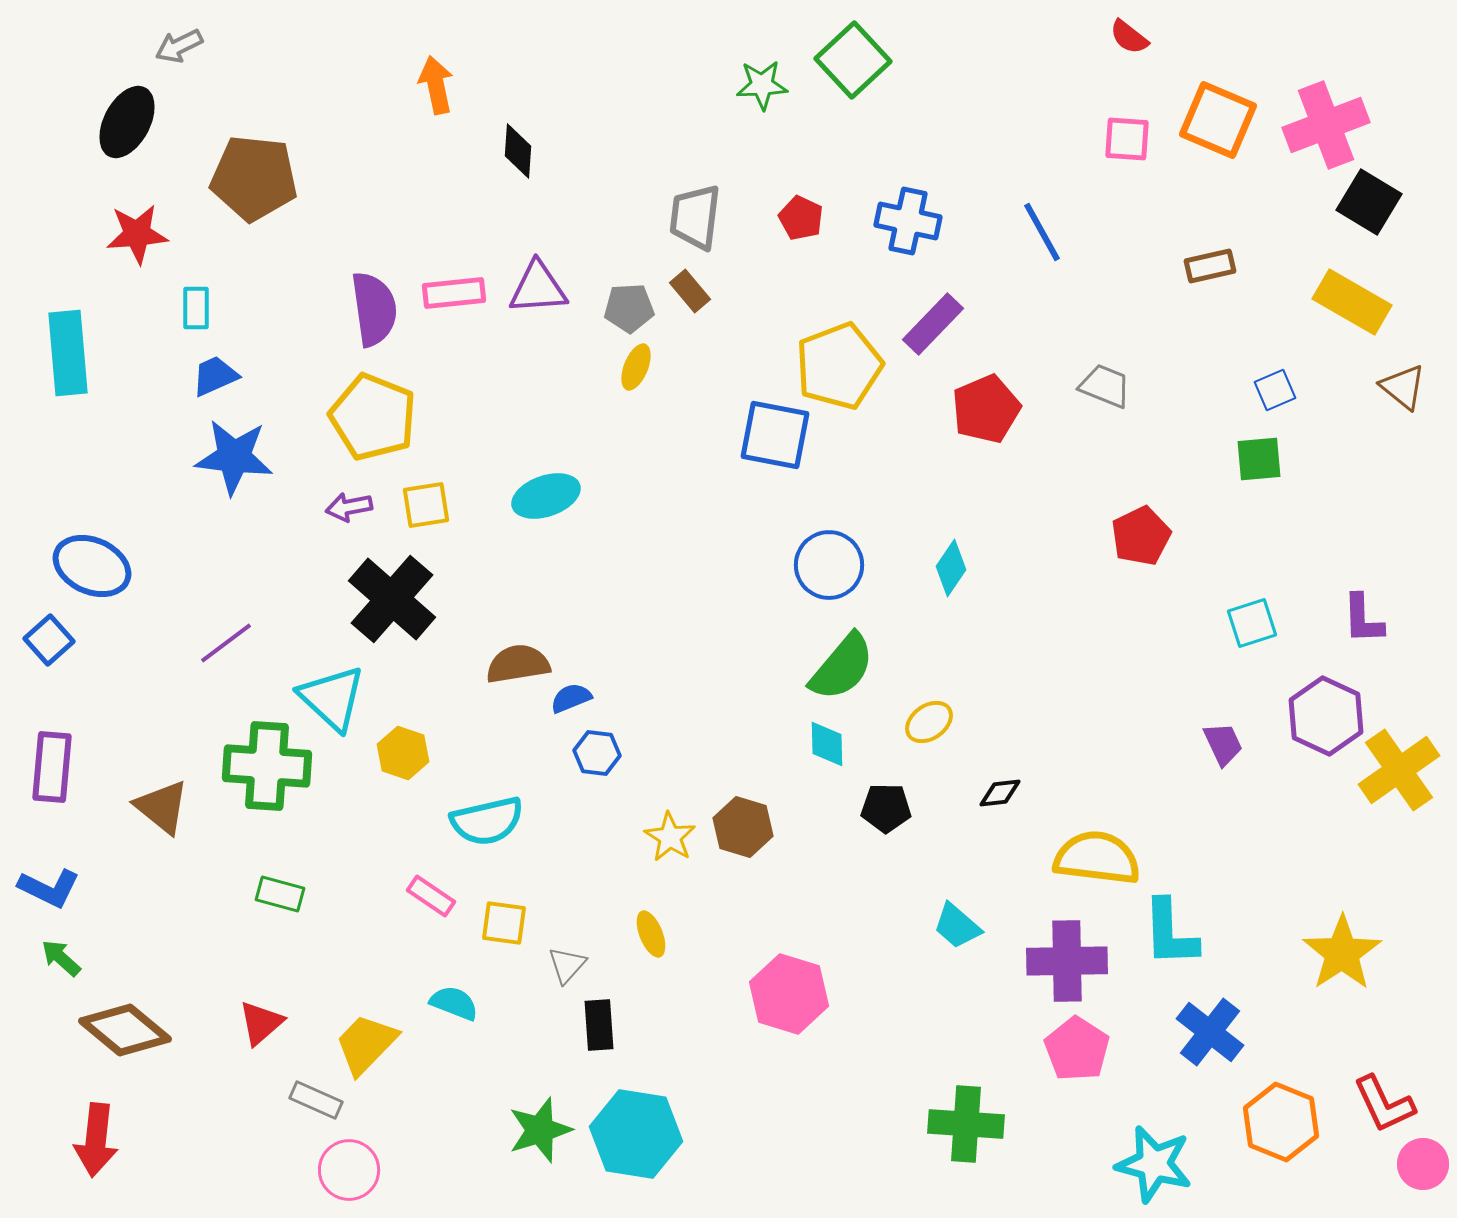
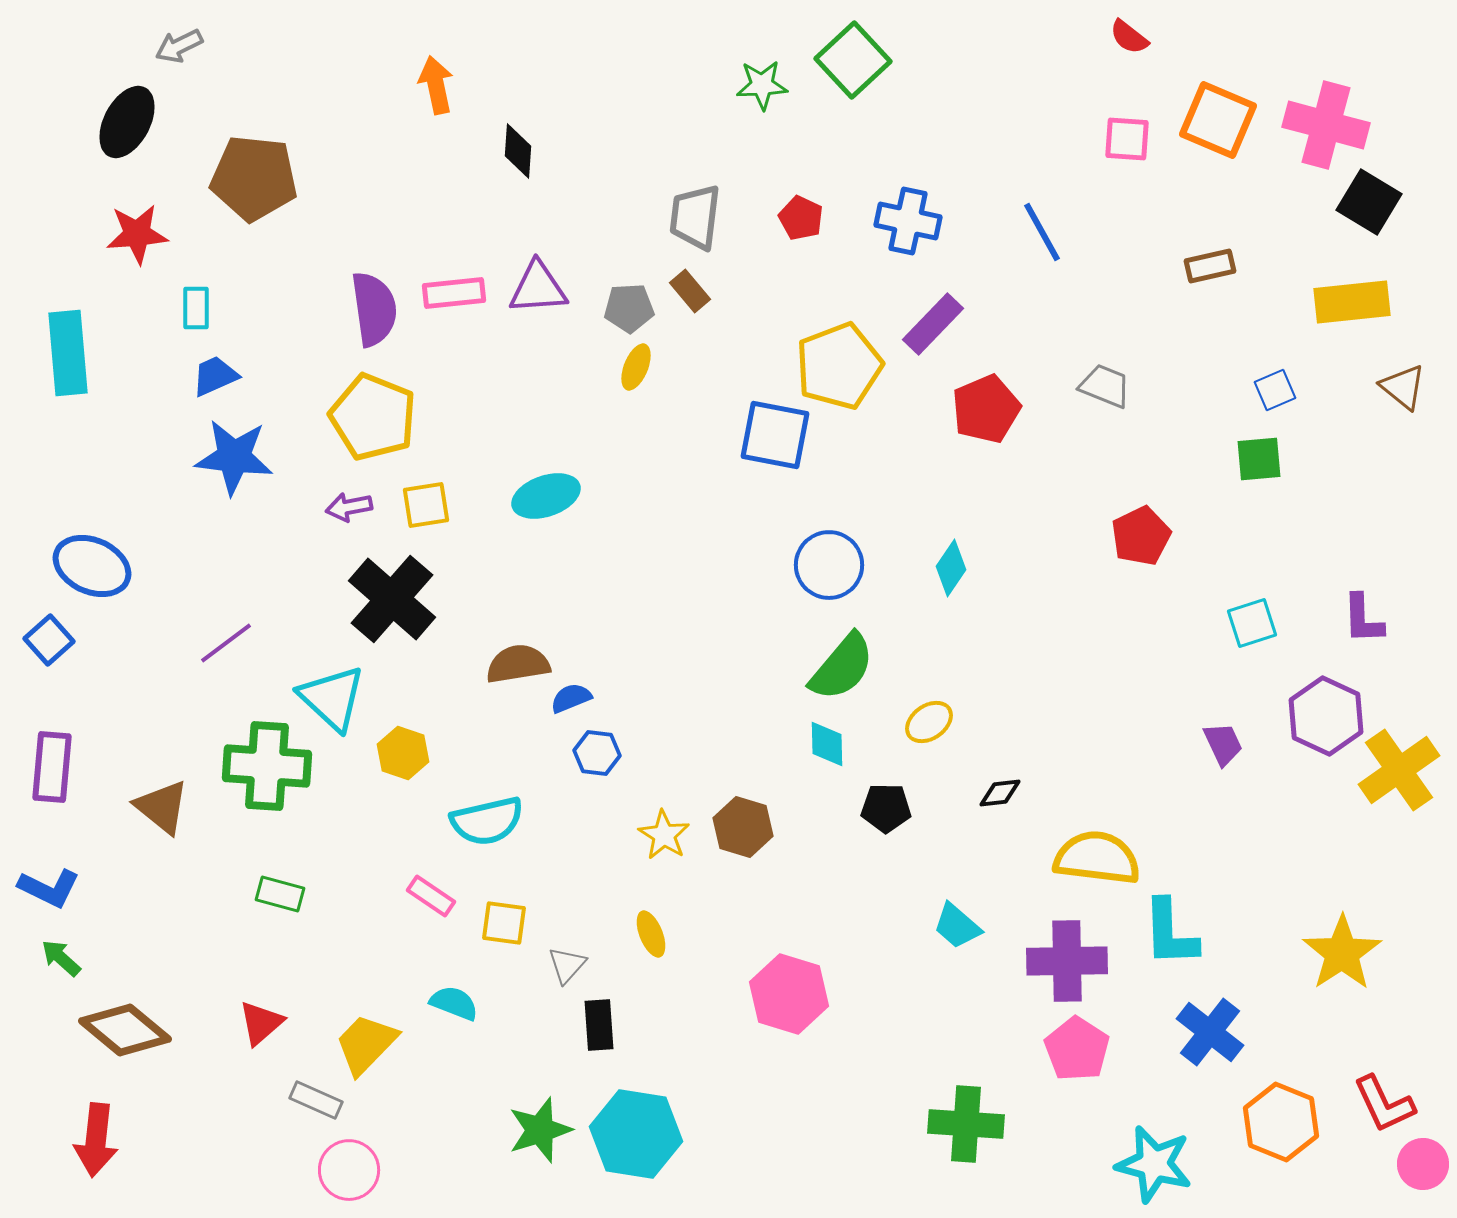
pink cross at (1326, 125): rotated 36 degrees clockwise
yellow rectangle at (1352, 302): rotated 36 degrees counterclockwise
yellow star at (670, 837): moved 6 px left, 2 px up
